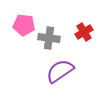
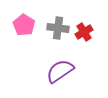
pink pentagon: rotated 25 degrees clockwise
gray cross: moved 9 px right, 10 px up
